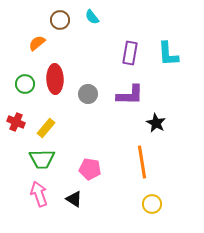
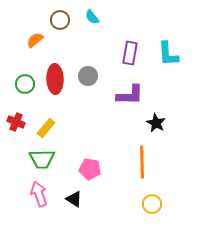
orange semicircle: moved 2 px left, 3 px up
gray circle: moved 18 px up
orange line: rotated 8 degrees clockwise
